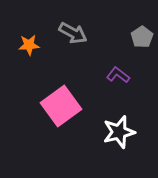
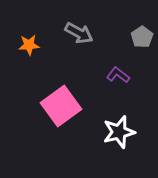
gray arrow: moved 6 px right
